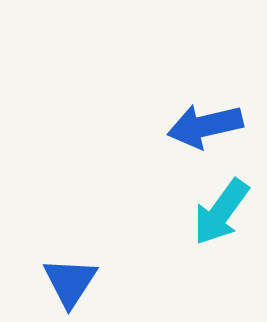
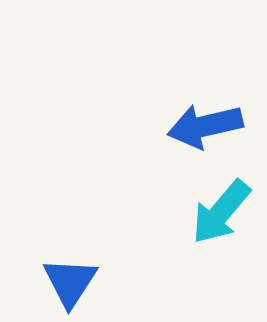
cyan arrow: rotated 4 degrees clockwise
